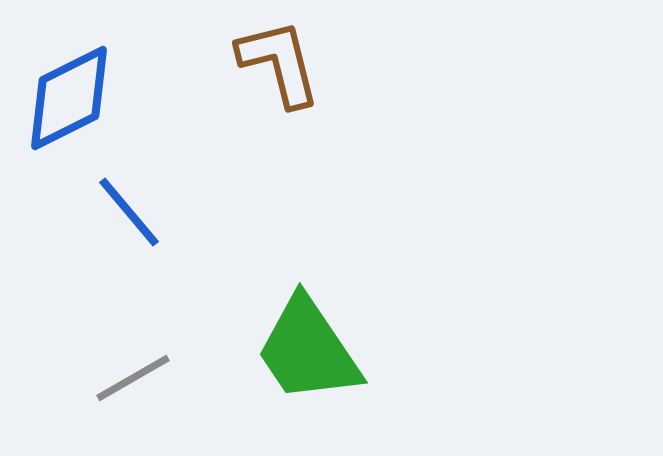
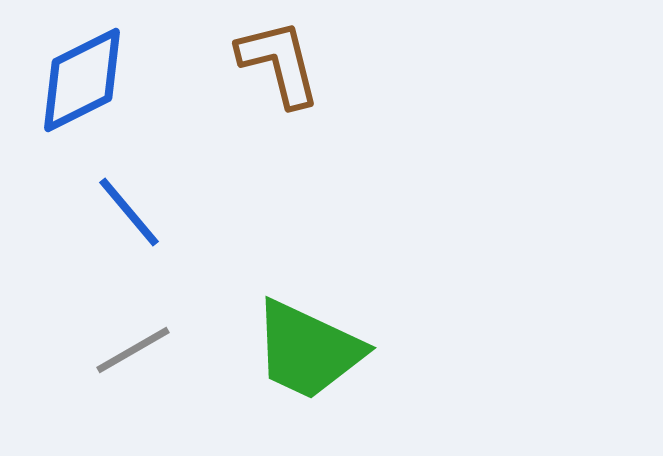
blue diamond: moved 13 px right, 18 px up
green trapezoid: rotated 31 degrees counterclockwise
gray line: moved 28 px up
